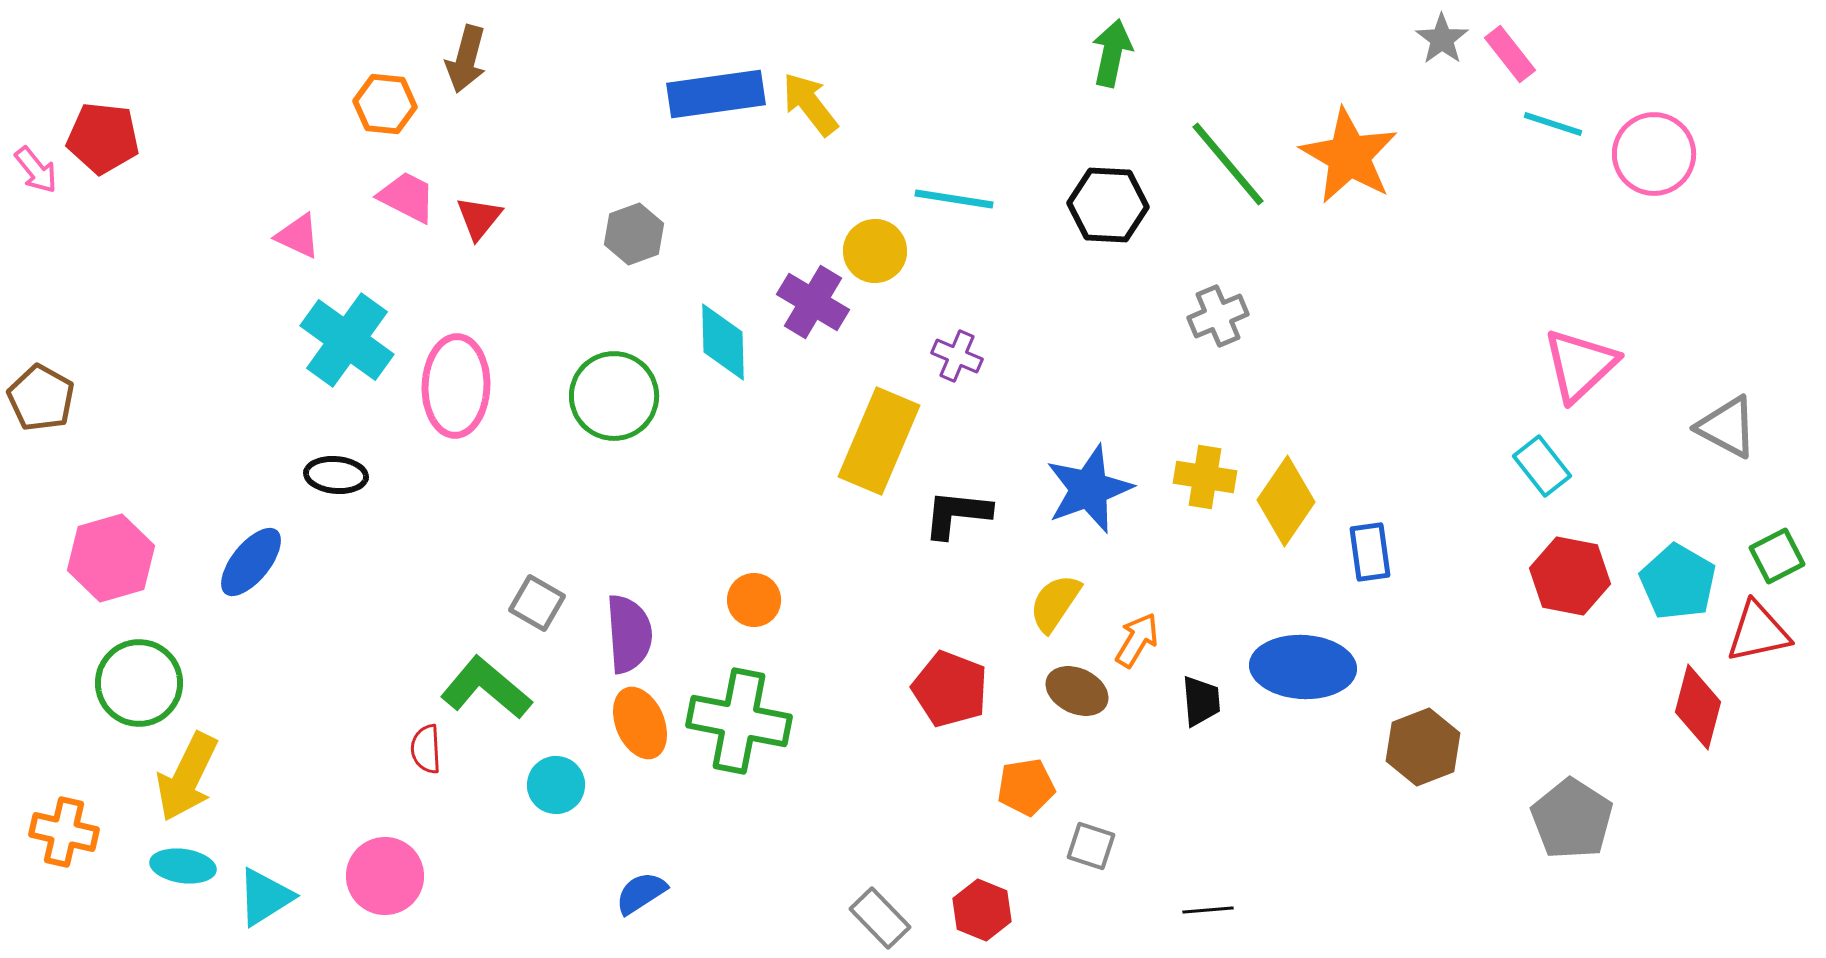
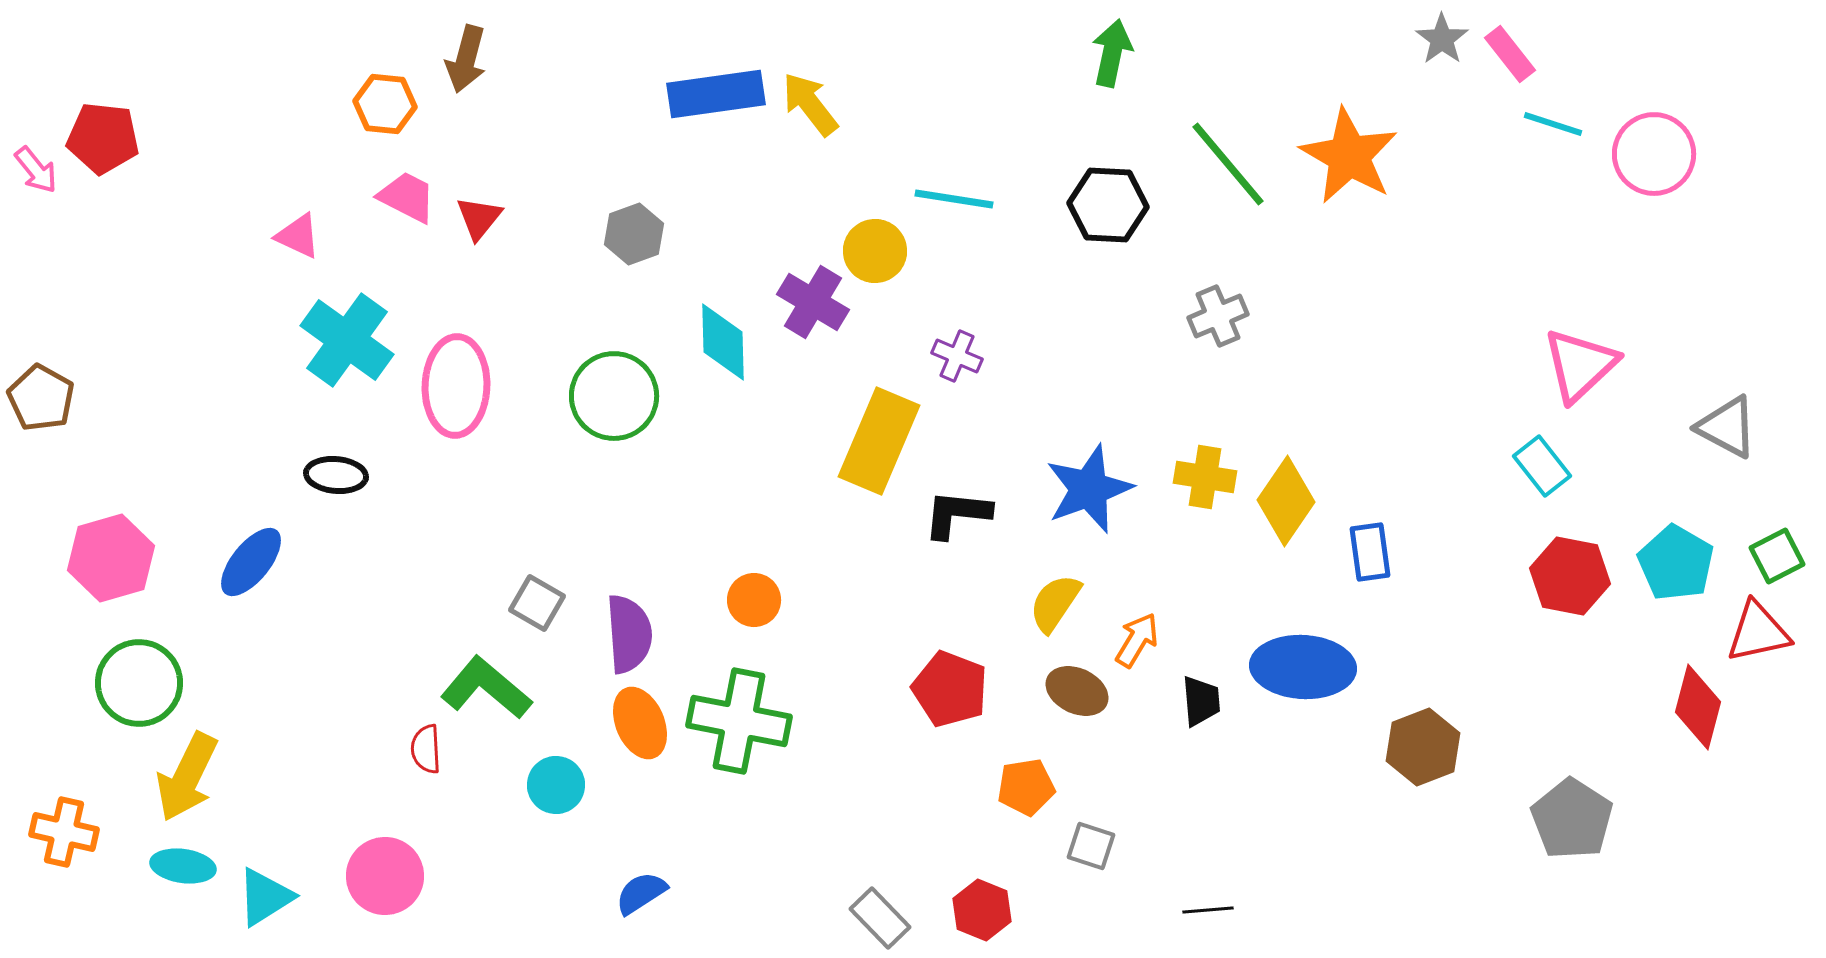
cyan pentagon at (1678, 582): moved 2 px left, 19 px up
